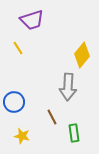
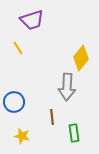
yellow diamond: moved 1 px left, 3 px down
gray arrow: moved 1 px left
brown line: rotated 21 degrees clockwise
